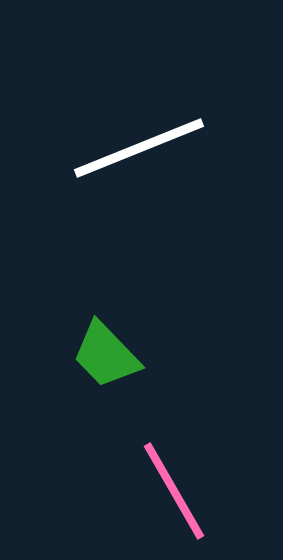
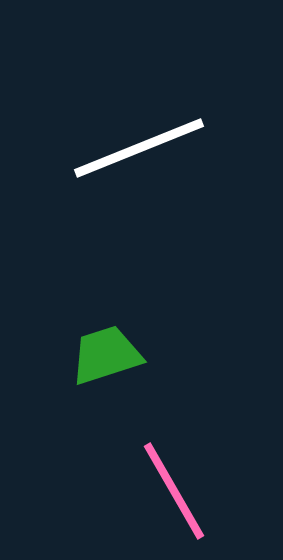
green trapezoid: rotated 116 degrees clockwise
